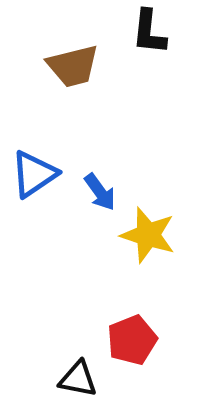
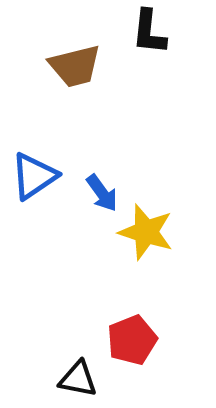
brown trapezoid: moved 2 px right
blue triangle: moved 2 px down
blue arrow: moved 2 px right, 1 px down
yellow star: moved 2 px left, 3 px up
